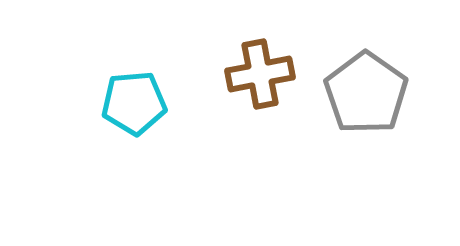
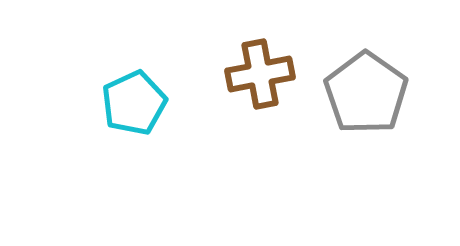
cyan pentagon: rotated 20 degrees counterclockwise
